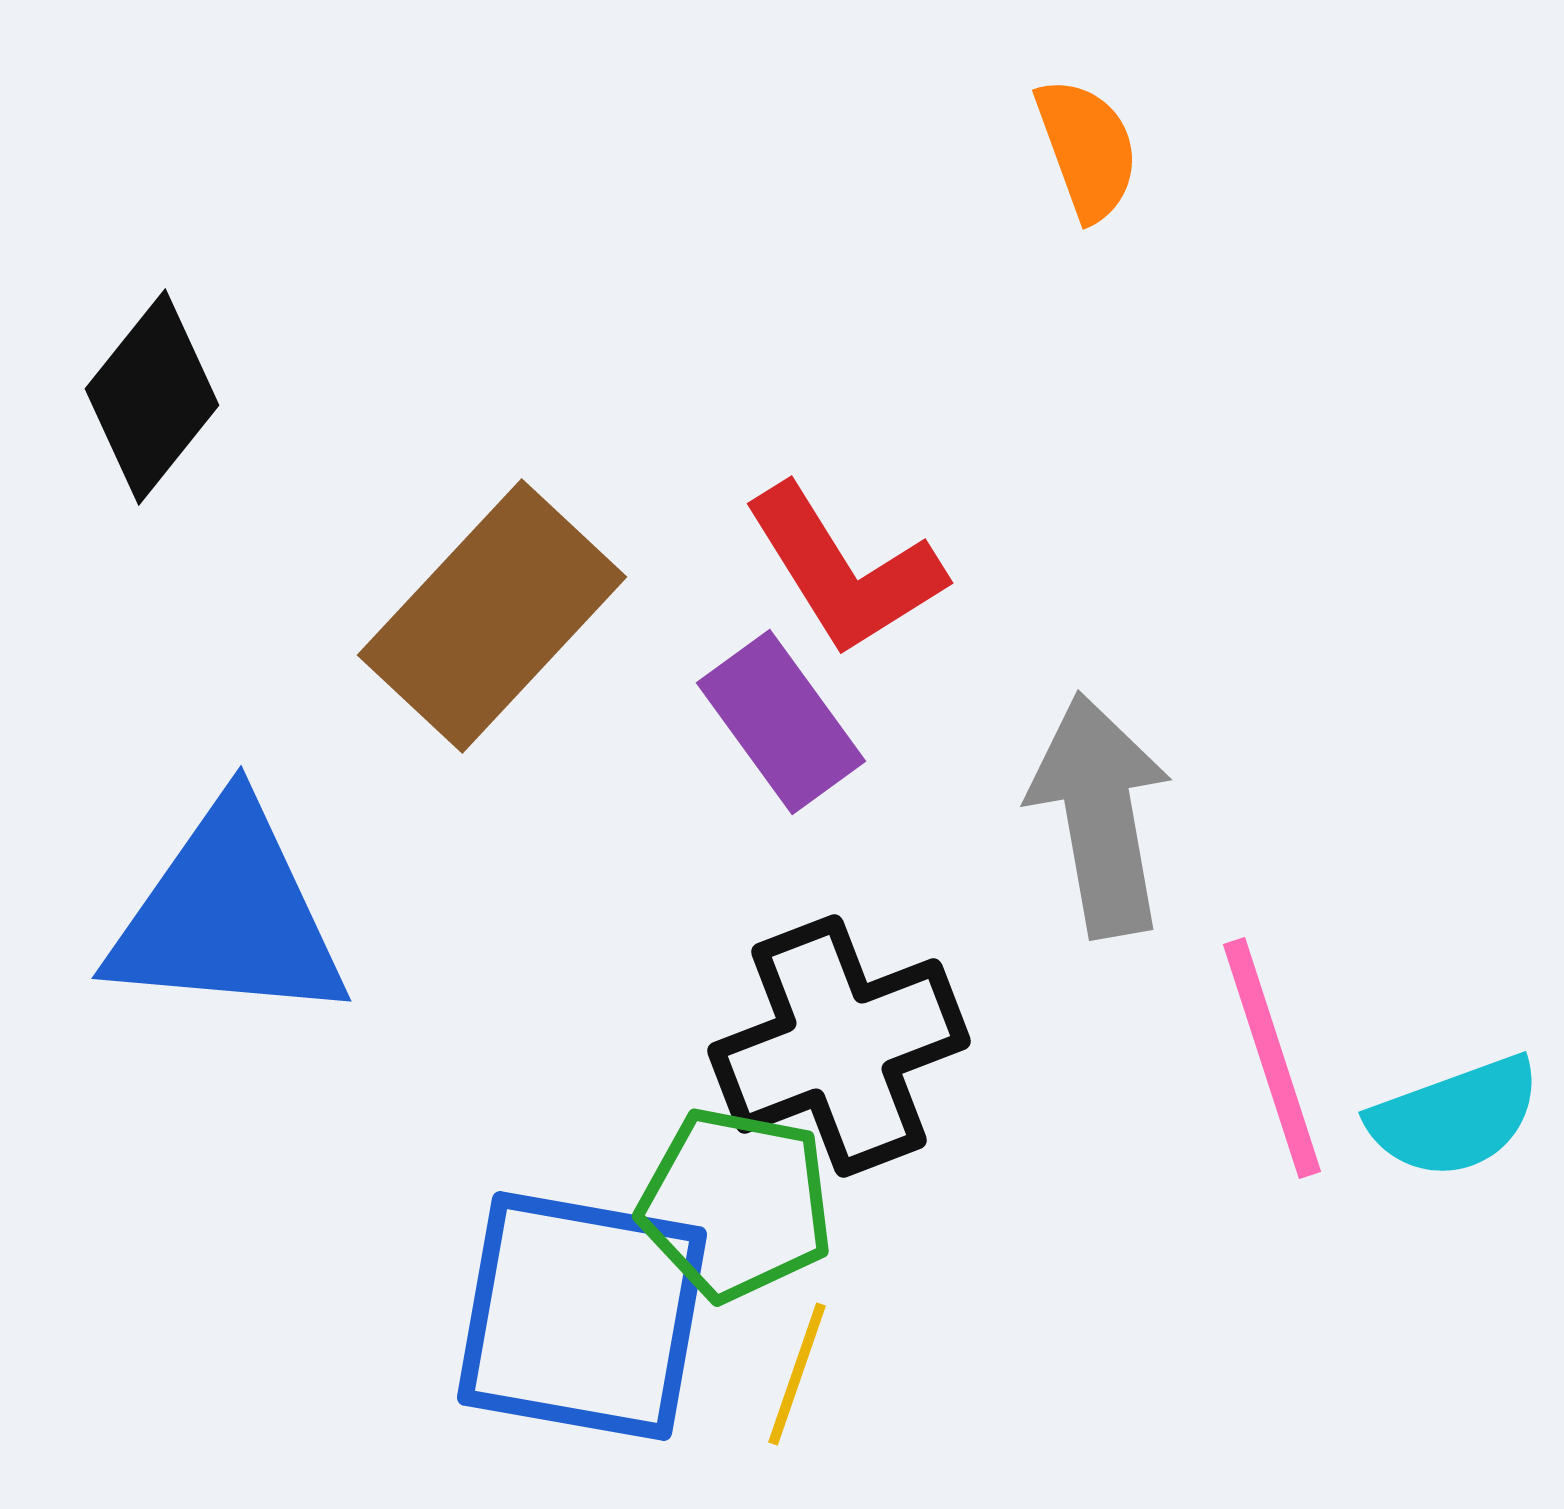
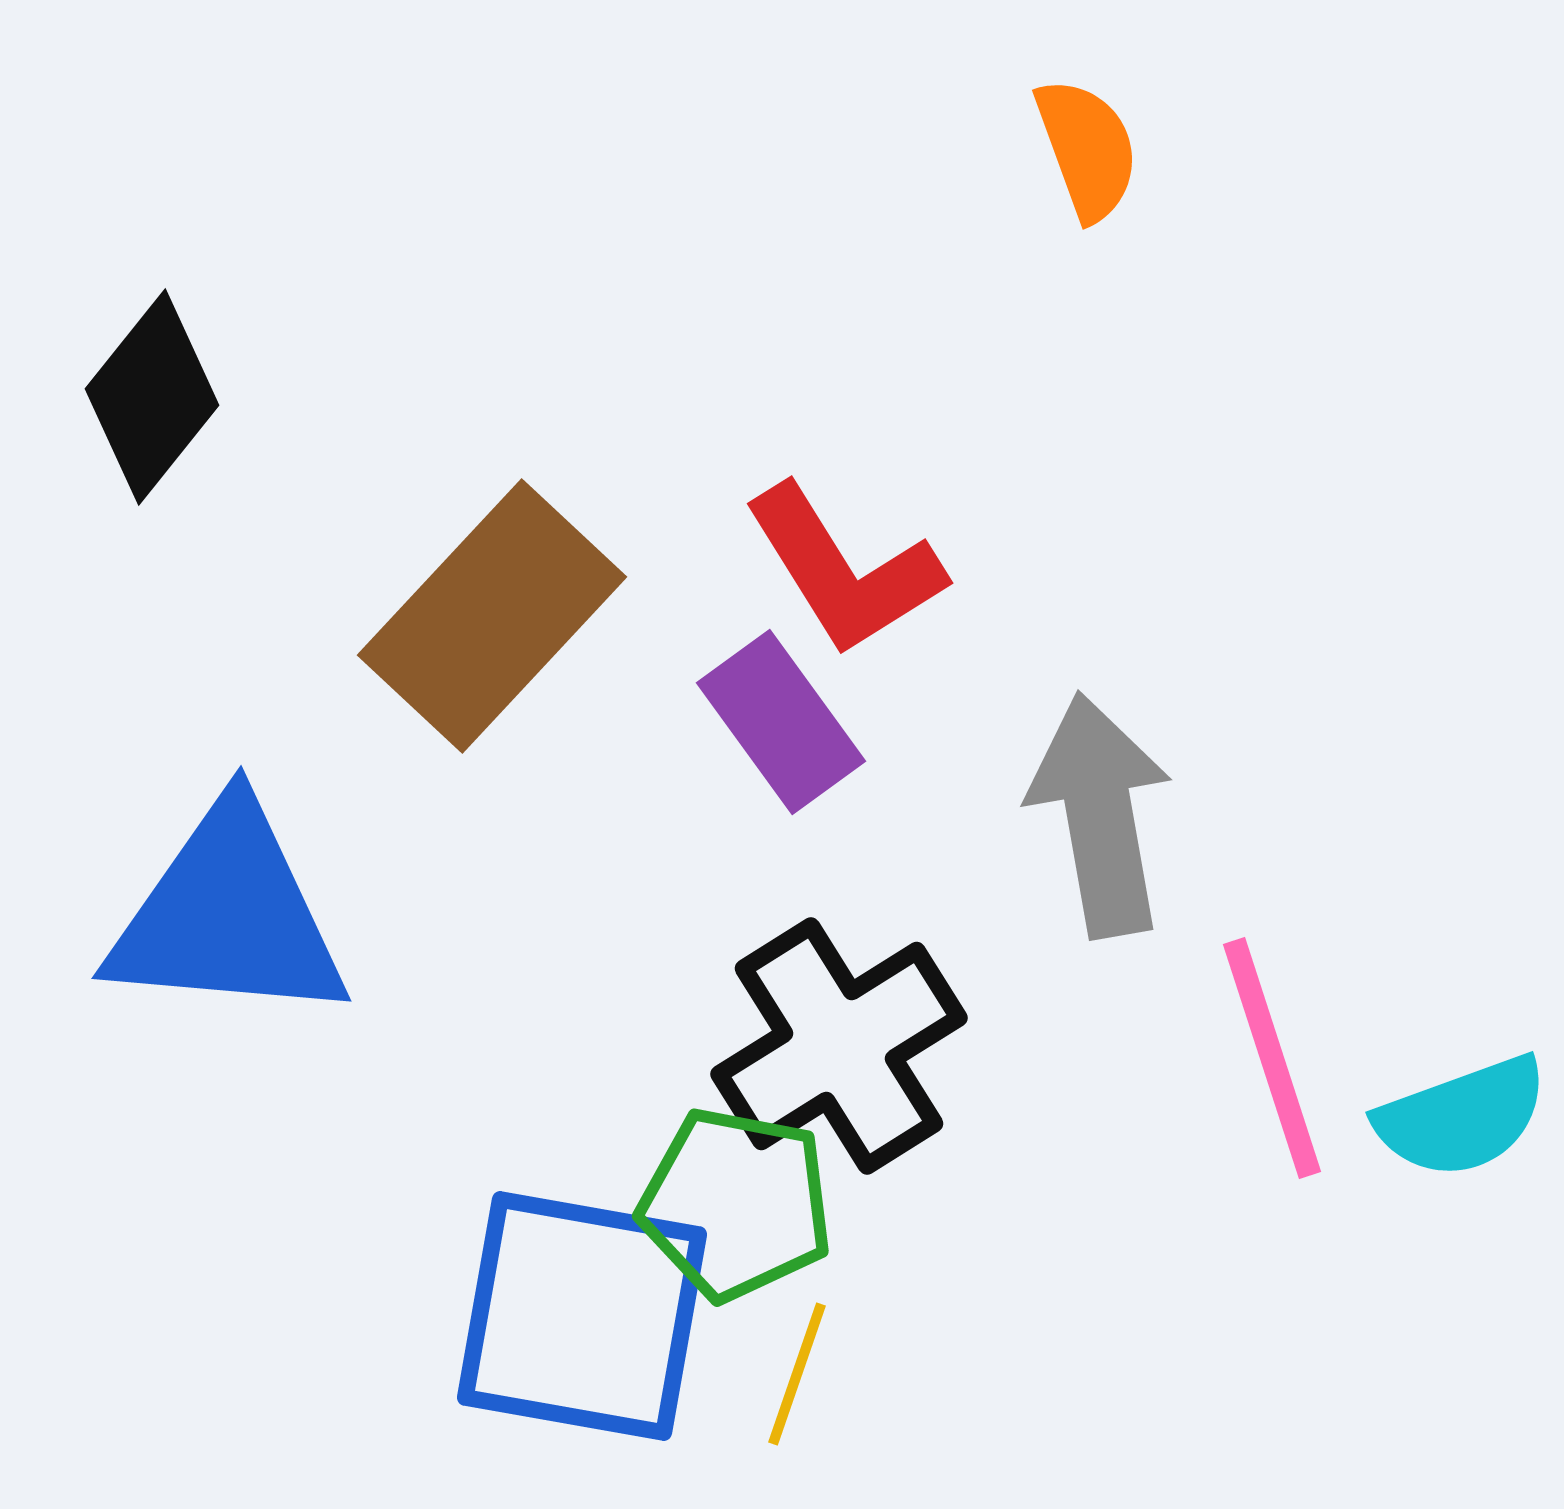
black cross: rotated 11 degrees counterclockwise
cyan semicircle: moved 7 px right
